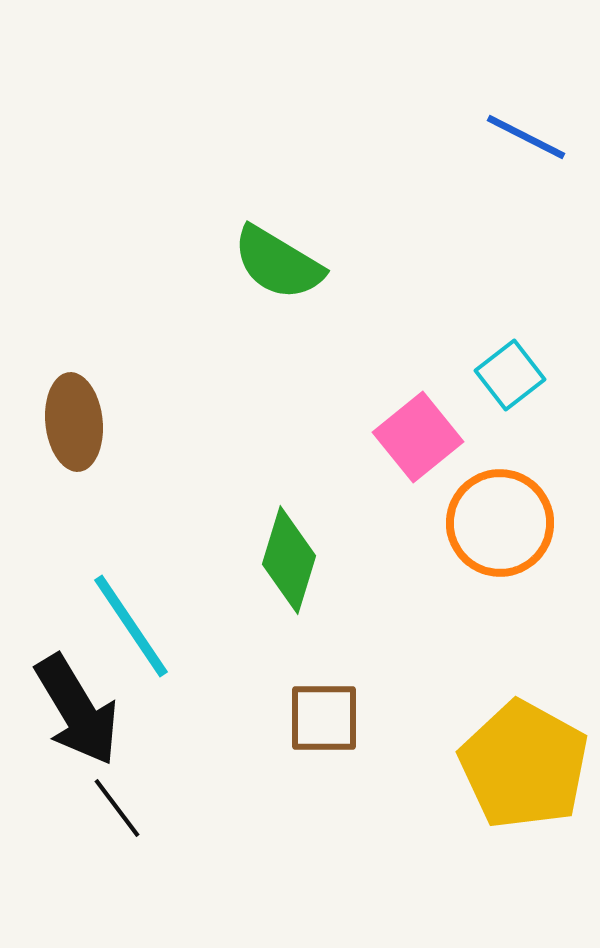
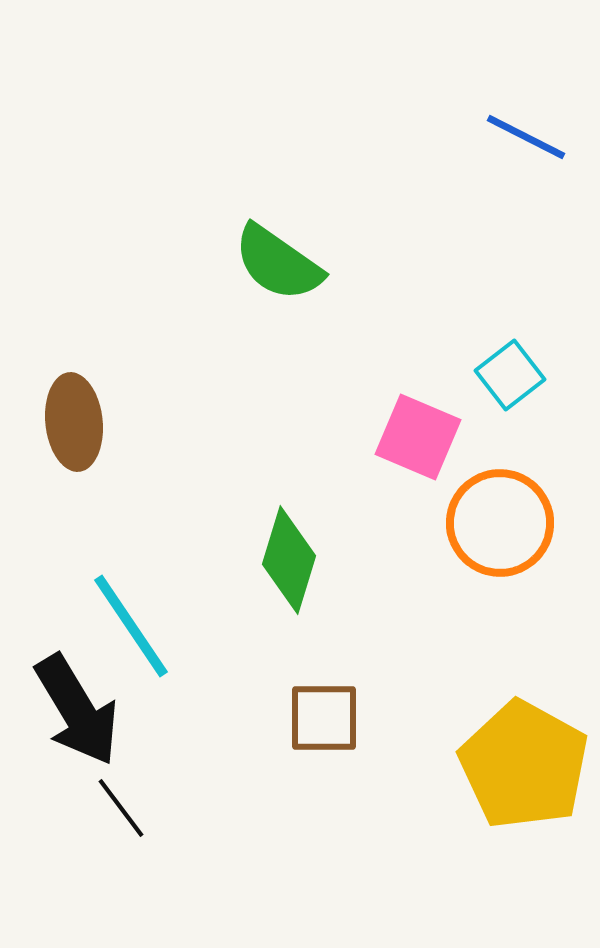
green semicircle: rotated 4 degrees clockwise
pink square: rotated 28 degrees counterclockwise
black line: moved 4 px right
